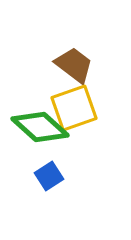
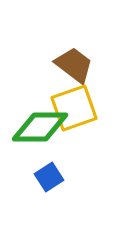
green diamond: rotated 42 degrees counterclockwise
blue square: moved 1 px down
